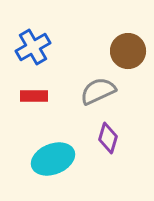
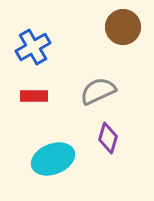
brown circle: moved 5 px left, 24 px up
